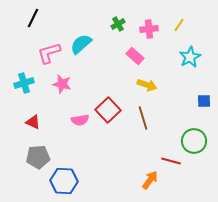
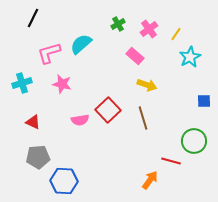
yellow line: moved 3 px left, 9 px down
pink cross: rotated 30 degrees counterclockwise
cyan cross: moved 2 px left
